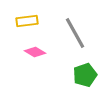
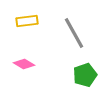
gray line: moved 1 px left
pink diamond: moved 11 px left, 12 px down
